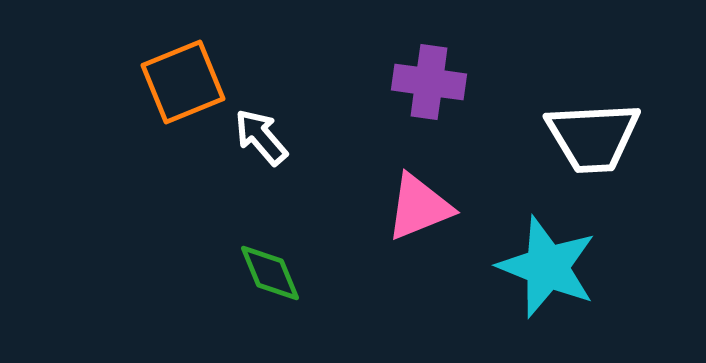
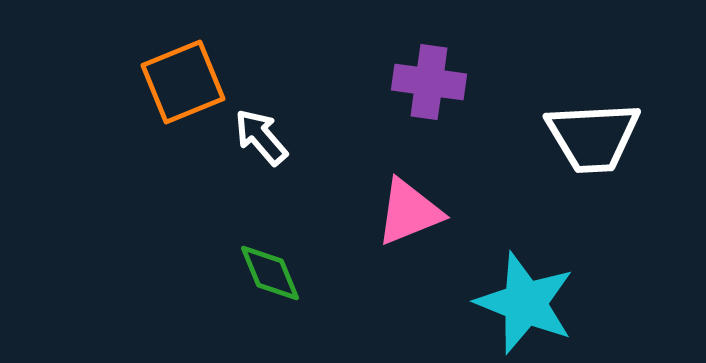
pink triangle: moved 10 px left, 5 px down
cyan star: moved 22 px left, 36 px down
